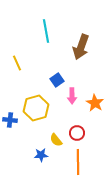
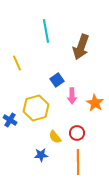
blue cross: rotated 24 degrees clockwise
yellow semicircle: moved 1 px left, 3 px up
